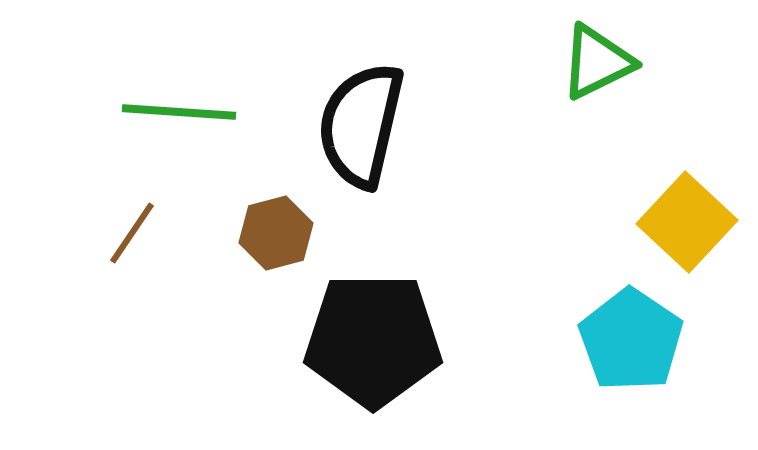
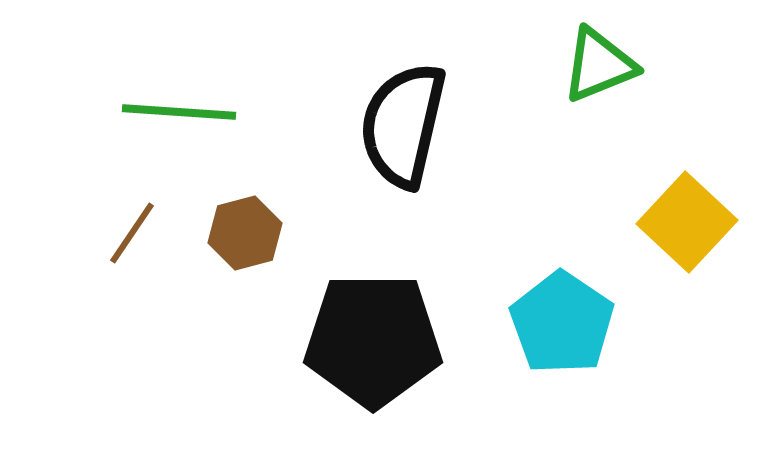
green triangle: moved 2 px right, 3 px down; rotated 4 degrees clockwise
black semicircle: moved 42 px right
brown hexagon: moved 31 px left
cyan pentagon: moved 69 px left, 17 px up
